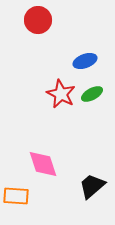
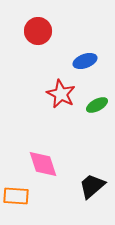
red circle: moved 11 px down
green ellipse: moved 5 px right, 11 px down
